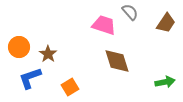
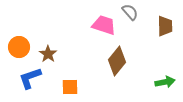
brown trapezoid: moved 1 px left, 3 px down; rotated 35 degrees counterclockwise
brown diamond: rotated 56 degrees clockwise
orange square: rotated 30 degrees clockwise
